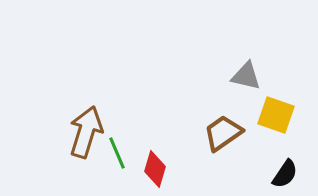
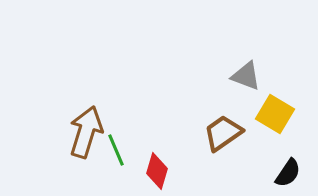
gray triangle: rotated 8 degrees clockwise
yellow square: moved 1 px left, 1 px up; rotated 12 degrees clockwise
green line: moved 1 px left, 3 px up
red diamond: moved 2 px right, 2 px down
black semicircle: moved 3 px right, 1 px up
